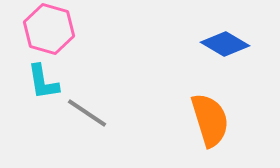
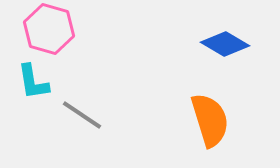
cyan L-shape: moved 10 px left
gray line: moved 5 px left, 2 px down
